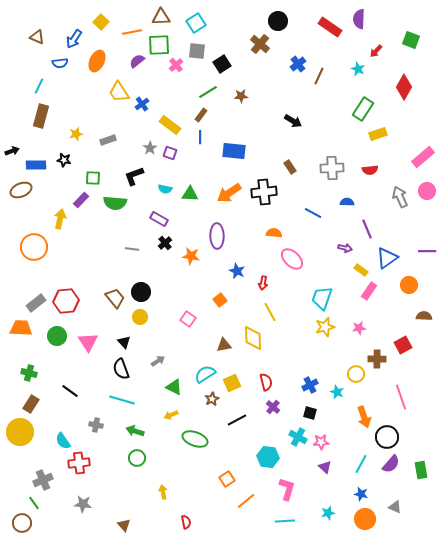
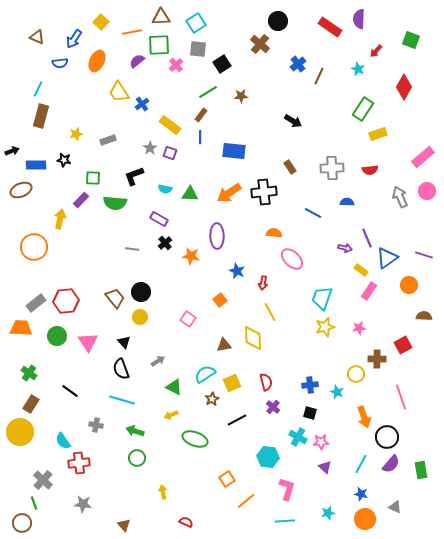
gray square at (197, 51): moved 1 px right, 2 px up
cyan line at (39, 86): moved 1 px left, 3 px down
purple line at (367, 229): moved 9 px down
purple line at (427, 251): moved 3 px left, 4 px down; rotated 18 degrees clockwise
green cross at (29, 373): rotated 21 degrees clockwise
blue cross at (310, 385): rotated 21 degrees clockwise
gray cross at (43, 480): rotated 24 degrees counterclockwise
green line at (34, 503): rotated 16 degrees clockwise
red semicircle at (186, 522): rotated 56 degrees counterclockwise
